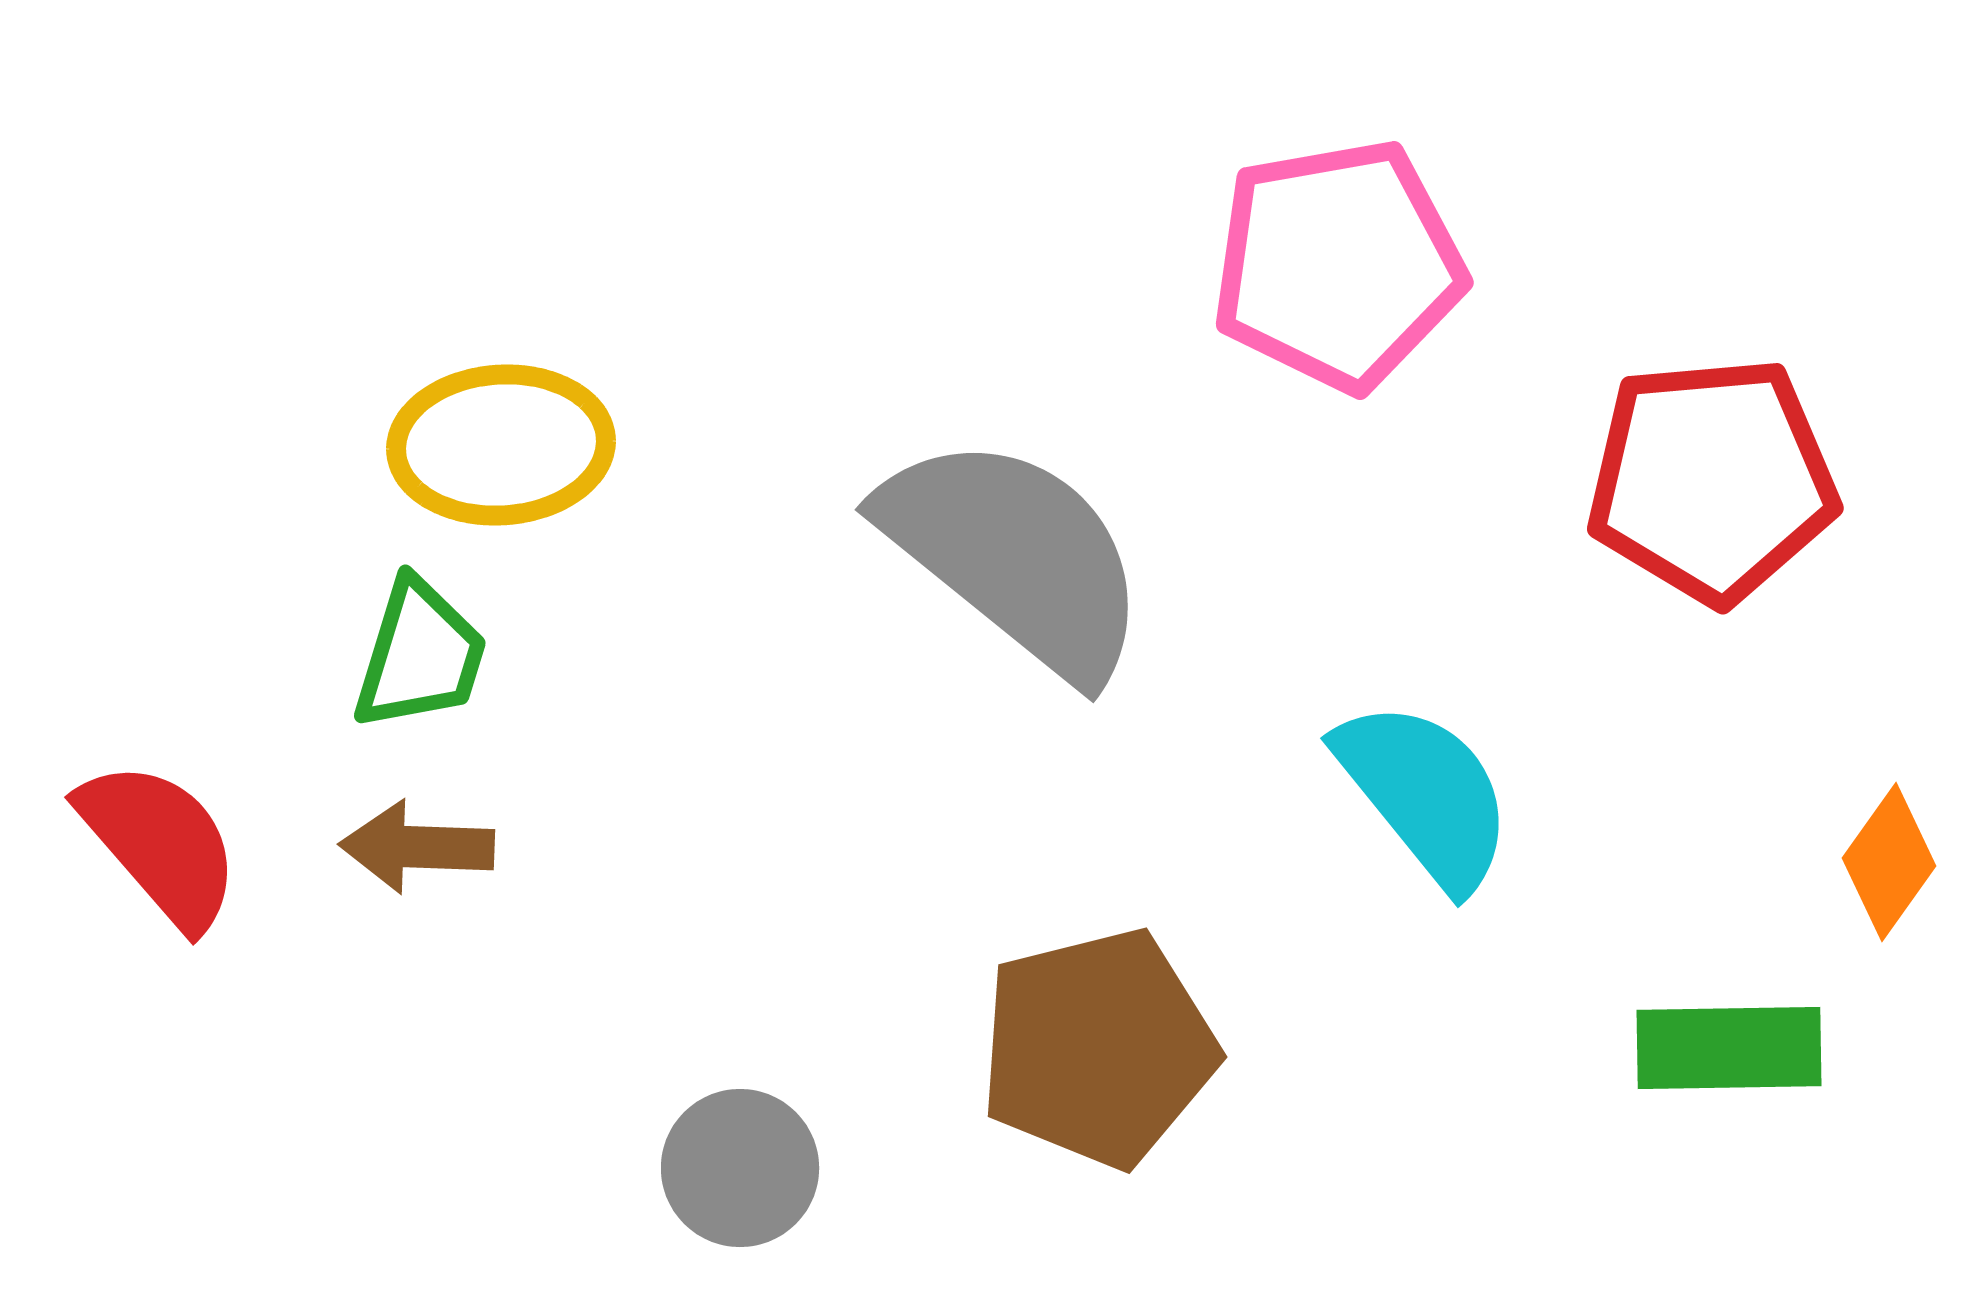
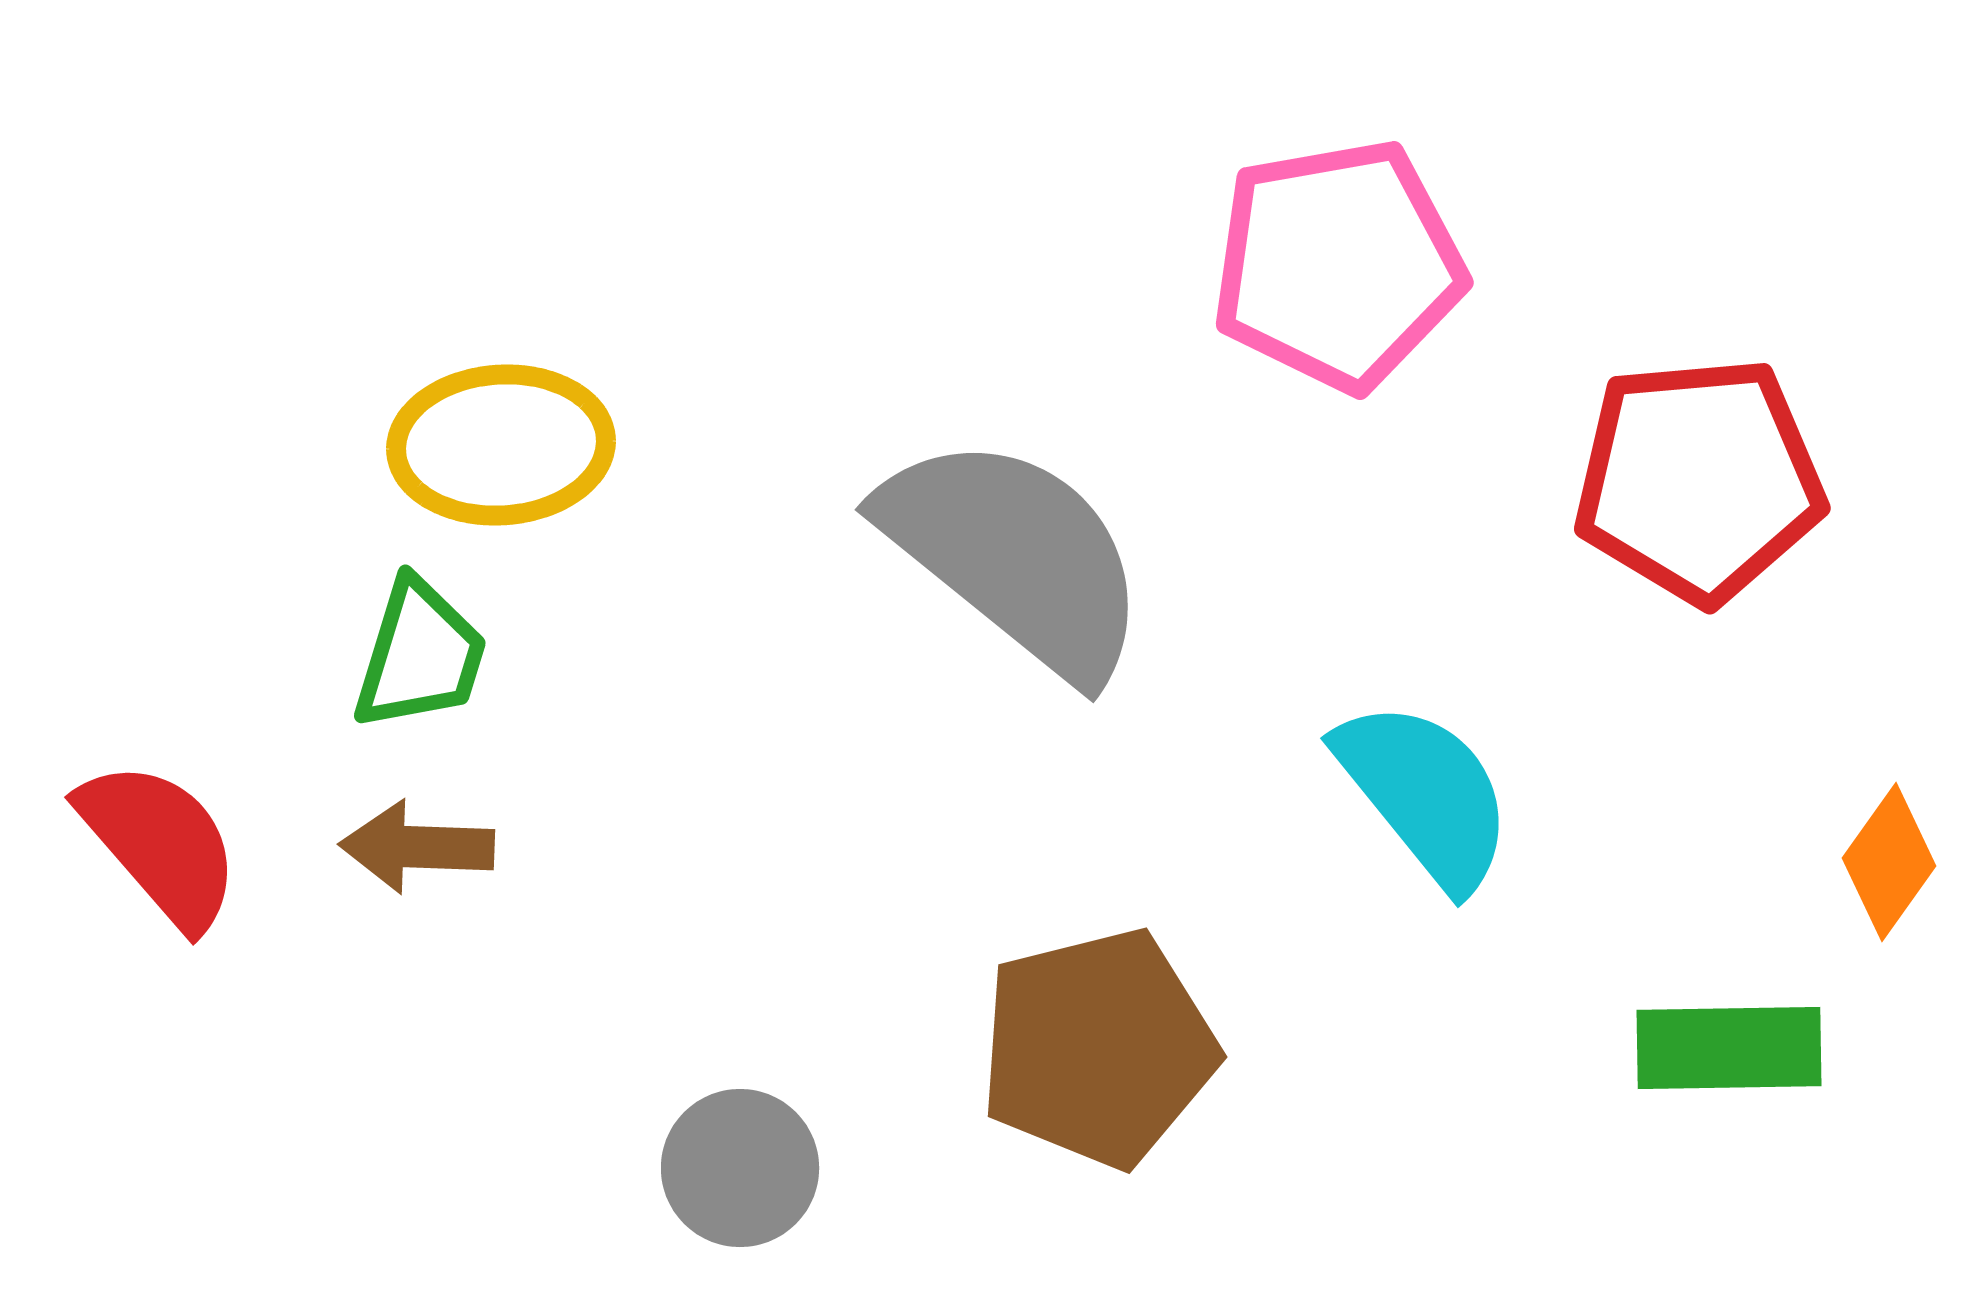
red pentagon: moved 13 px left
